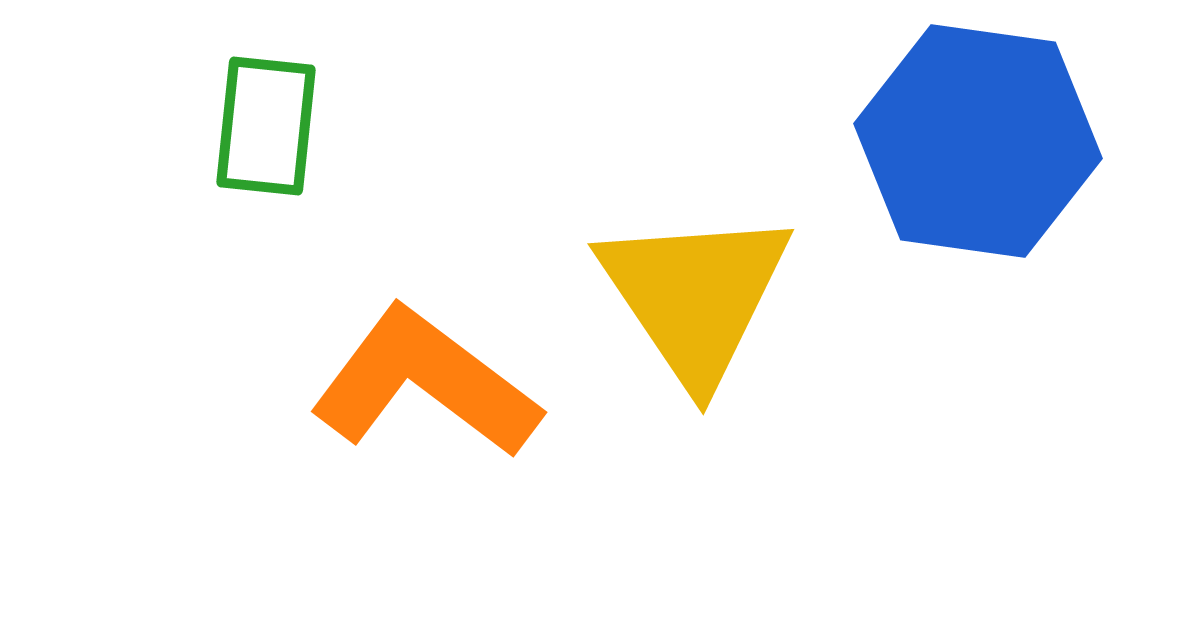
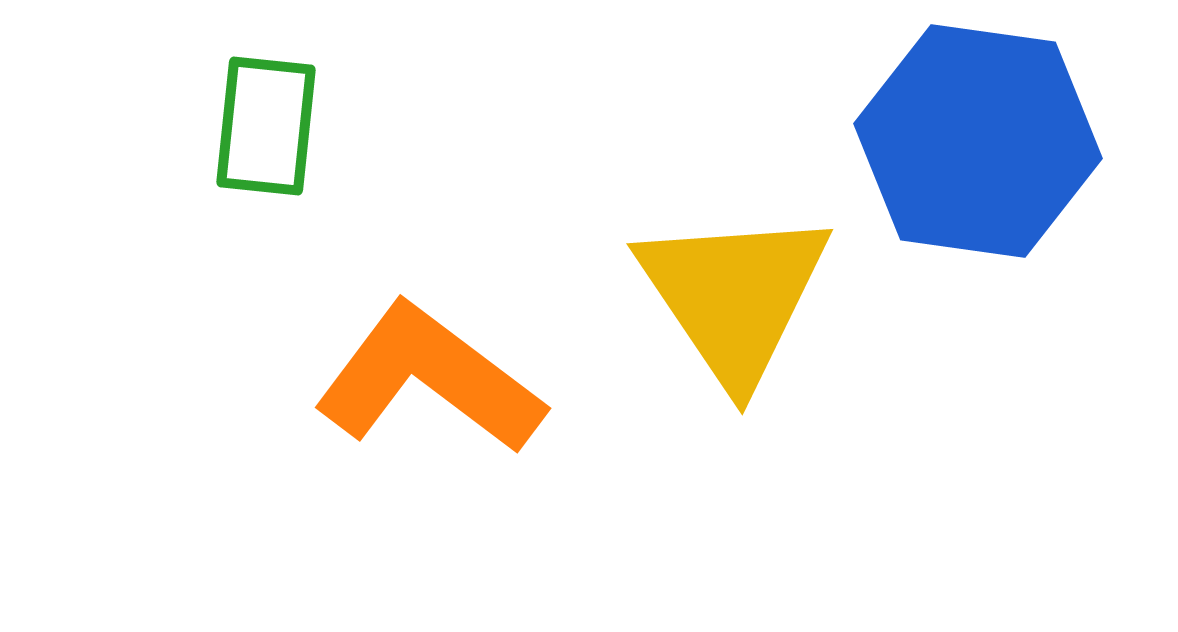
yellow triangle: moved 39 px right
orange L-shape: moved 4 px right, 4 px up
